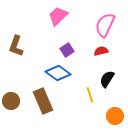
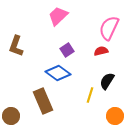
pink semicircle: moved 4 px right, 3 px down
black semicircle: moved 2 px down
yellow line: rotated 35 degrees clockwise
brown circle: moved 15 px down
